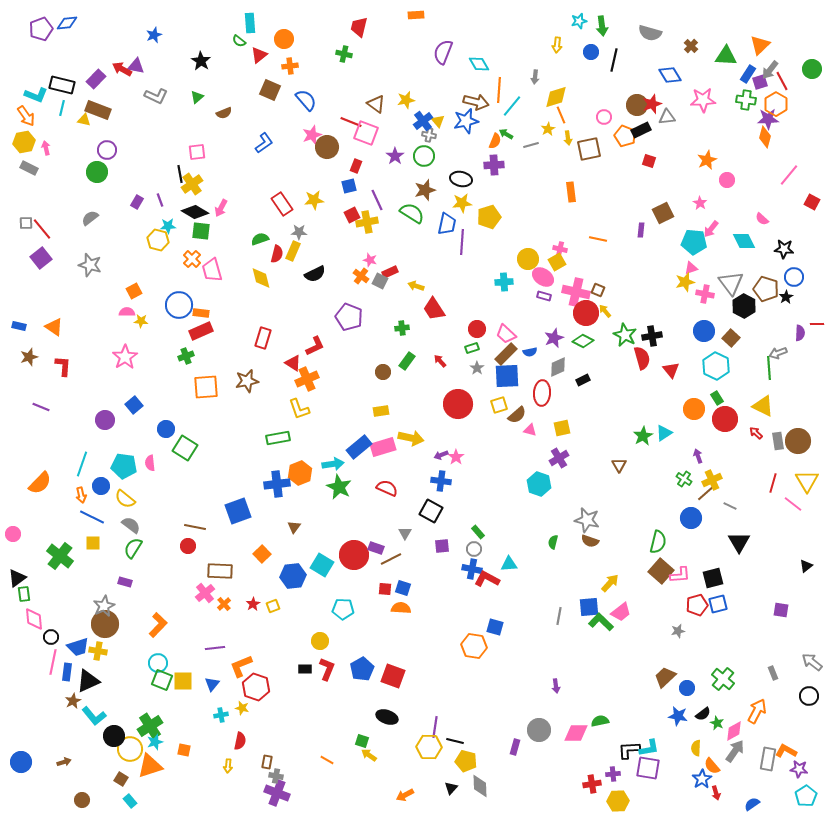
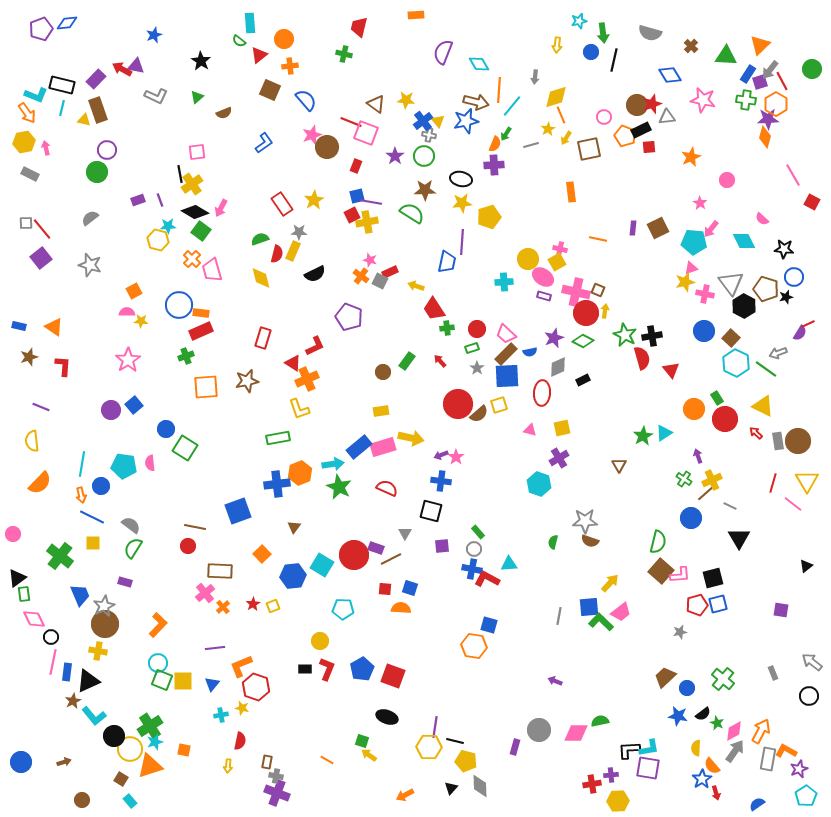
green arrow at (602, 26): moved 1 px right, 7 px down
yellow star at (406, 100): rotated 18 degrees clockwise
pink star at (703, 100): rotated 15 degrees clockwise
brown rectangle at (98, 110): rotated 50 degrees clockwise
orange arrow at (26, 116): moved 1 px right, 3 px up
green arrow at (506, 134): rotated 88 degrees counterclockwise
yellow arrow at (568, 138): moved 2 px left; rotated 40 degrees clockwise
orange semicircle at (495, 141): moved 3 px down
orange star at (707, 160): moved 16 px left, 3 px up
red square at (649, 161): moved 14 px up; rotated 24 degrees counterclockwise
gray rectangle at (29, 168): moved 1 px right, 6 px down
pink line at (789, 175): moved 4 px right; rotated 70 degrees counterclockwise
blue square at (349, 186): moved 8 px right, 10 px down
brown star at (425, 190): rotated 15 degrees clockwise
yellow star at (314, 200): rotated 24 degrees counterclockwise
purple line at (377, 200): moved 6 px left, 2 px down; rotated 55 degrees counterclockwise
purple rectangle at (137, 202): moved 1 px right, 2 px up; rotated 40 degrees clockwise
brown square at (663, 213): moved 5 px left, 15 px down
blue trapezoid at (447, 224): moved 38 px down
purple rectangle at (641, 230): moved 8 px left, 2 px up
green square at (201, 231): rotated 30 degrees clockwise
black star at (786, 297): rotated 16 degrees clockwise
yellow arrow at (605, 311): rotated 48 degrees clockwise
red line at (817, 324): moved 9 px left; rotated 24 degrees counterclockwise
green cross at (402, 328): moved 45 px right
purple semicircle at (800, 333): rotated 28 degrees clockwise
pink star at (125, 357): moved 3 px right, 3 px down
cyan hexagon at (716, 366): moved 20 px right, 3 px up
green line at (769, 368): moved 3 px left, 1 px down; rotated 50 degrees counterclockwise
brown semicircle at (517, 415): moved 38 px left, 1 px up
purple circle at (105, 420): moved 6 px right, 10 px up
cyan line at (82, 464): rotated 10 degrees counterclockwise
yellow semicircle at (125, 499): moved 93 px left, 58 px up; rotated 45 degrees clockwise
black square at (431, 511): rotated 15 degrees counterclockwise
gray star at (587, 520): moved 2 px left, 1 px down; rotated 15 degrees counterclockwise
black triangle at (739, 542): moved 4 px up
blue square at (403, 588): moved 7 px right
orange cross at (224, 604): moved 1 px left, 3 px down
pink diamond at (34, 619): rotated 20 degrees counterclockwise
blue square at (495, 627): moved 6 px left, 2 px up
gray star at (678, 631): moved 2 px right, 1 px down
blue trapezoid at (78, 647): moved 2 px right, 52 px up; rotated 95 degrees counterclockwise
purple arrow at (556, 686): moved 1 px left, 5 px up; rotated 120 degrees clockwise
orange arrow at (757, 711): moved 4 px right, 20 px down
purple star at (799, 769): rotated 30 degrees counterclockwise
purple cross at (613, 774): moved 2 px left, 1 px down
blue semicircle at (752, 804): moved 5 px right
